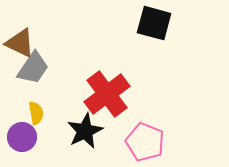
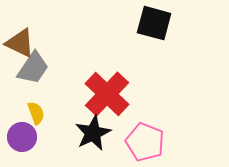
red cross: rotated 9 degrees counterclockwise
yellow semicircle: rotated 10 degrees counterclockwise
black star: moved 8 px right, 2 px down
